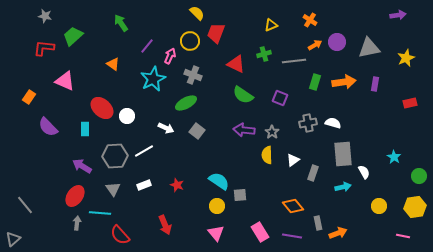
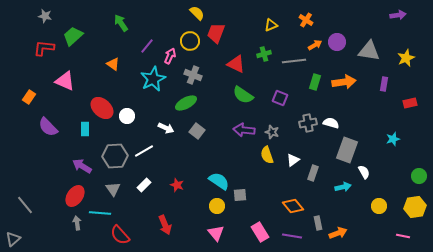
orange cross at (310, 20): moved 4 px left
gray triangle at (369, 48): moved 3 px down; rotated 20 degrees clockwise
purple rectangle at (375, 84): moved 9 px right
white semicircle at (333, 123): moved 2 px left
gray star at (272, 132): rotated 16 degrees counterclockwise
gray rectangle at (343, 154): moved 4 px right, 4 px up; rotated 25 degrees clockwise
yellow semicircle at (267, 155): rotated 18 degrees counterclockwise
cyan star at (394, 157): moved 1 px left, 18 px up; rotated 24 degrees clockwise
white rectangle at (144, 185): rotated 24 degrees counterclockwise
gray arrow at (77, 223): rotated 16 degrees counterclockwise
